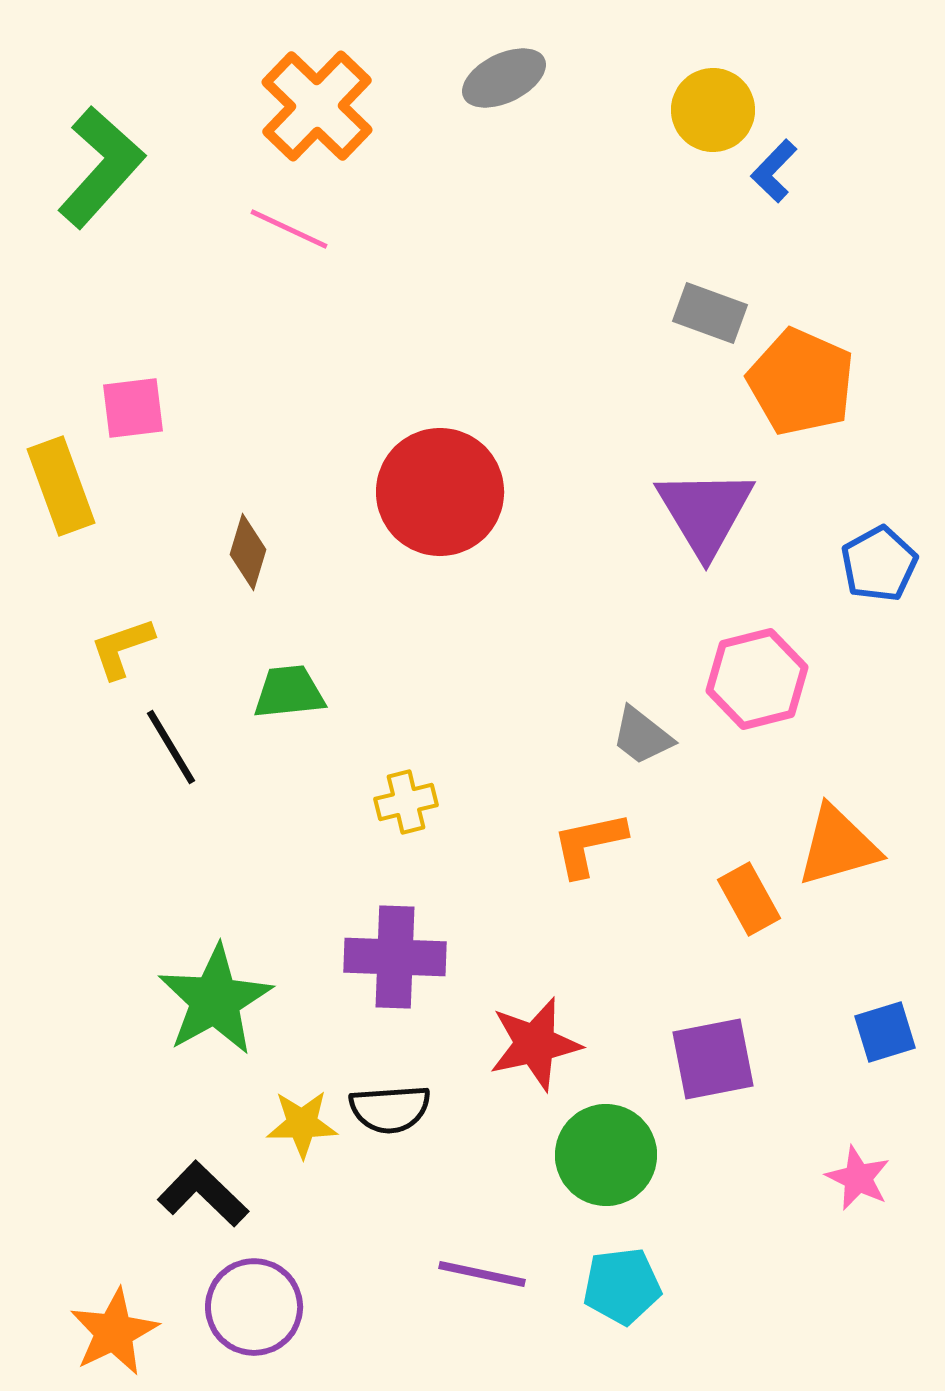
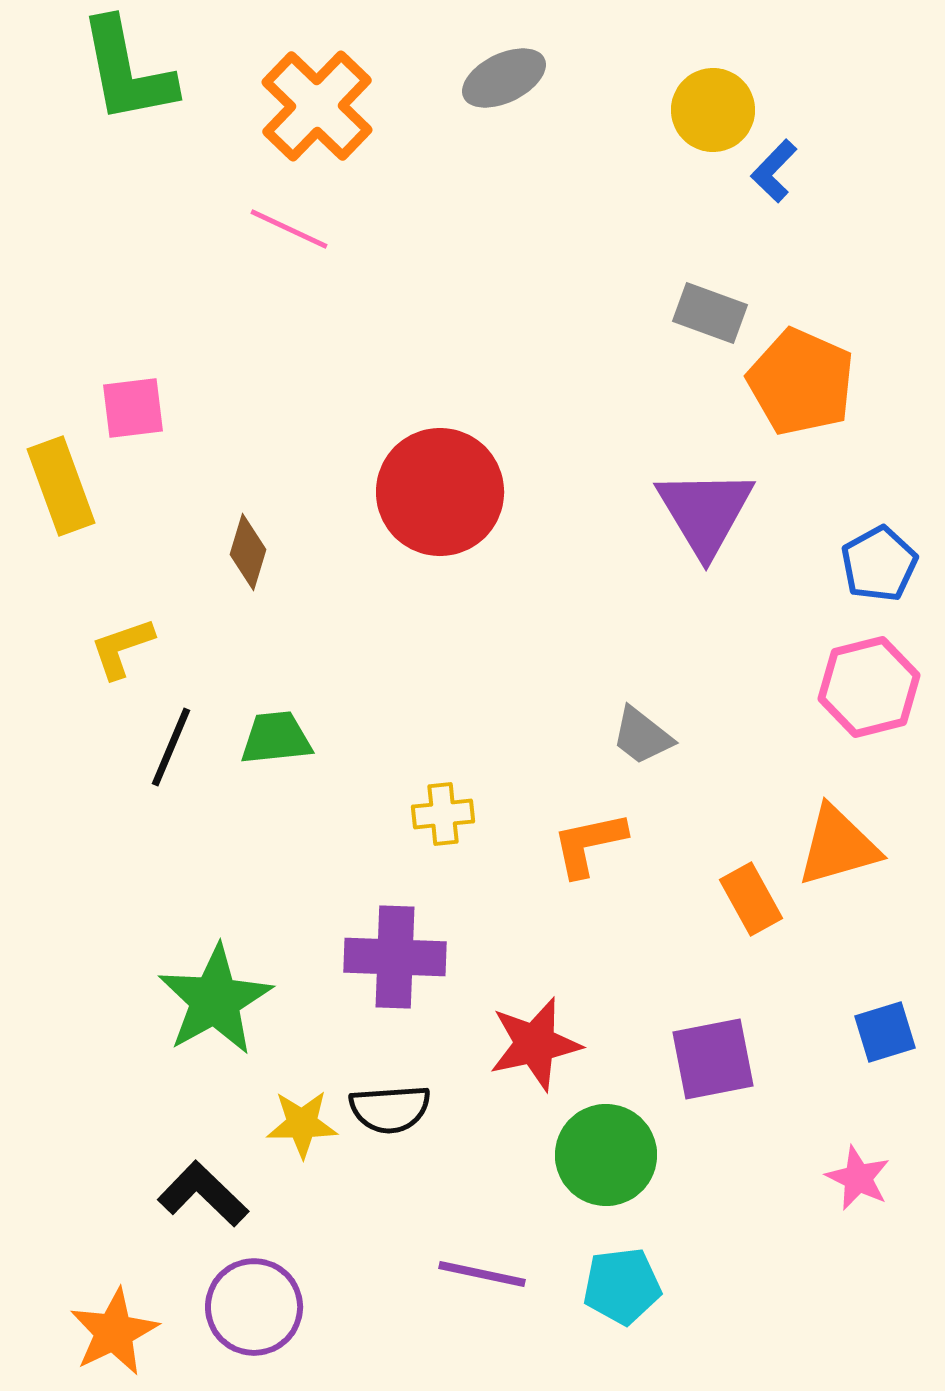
green L-shape: moved 26 px right, 96 px up; rotated 127 degrees clockwise
pink hexagon: moved 112 px right, 8 px down
green trapezoid: moved 13 px left, 46 px down
black line: rotated 54 degrees clockwise
yellow cross: moved 37 px right, 12 px down; rotated 8 degrees clockwise
orange rectangle: moved 2 px right
